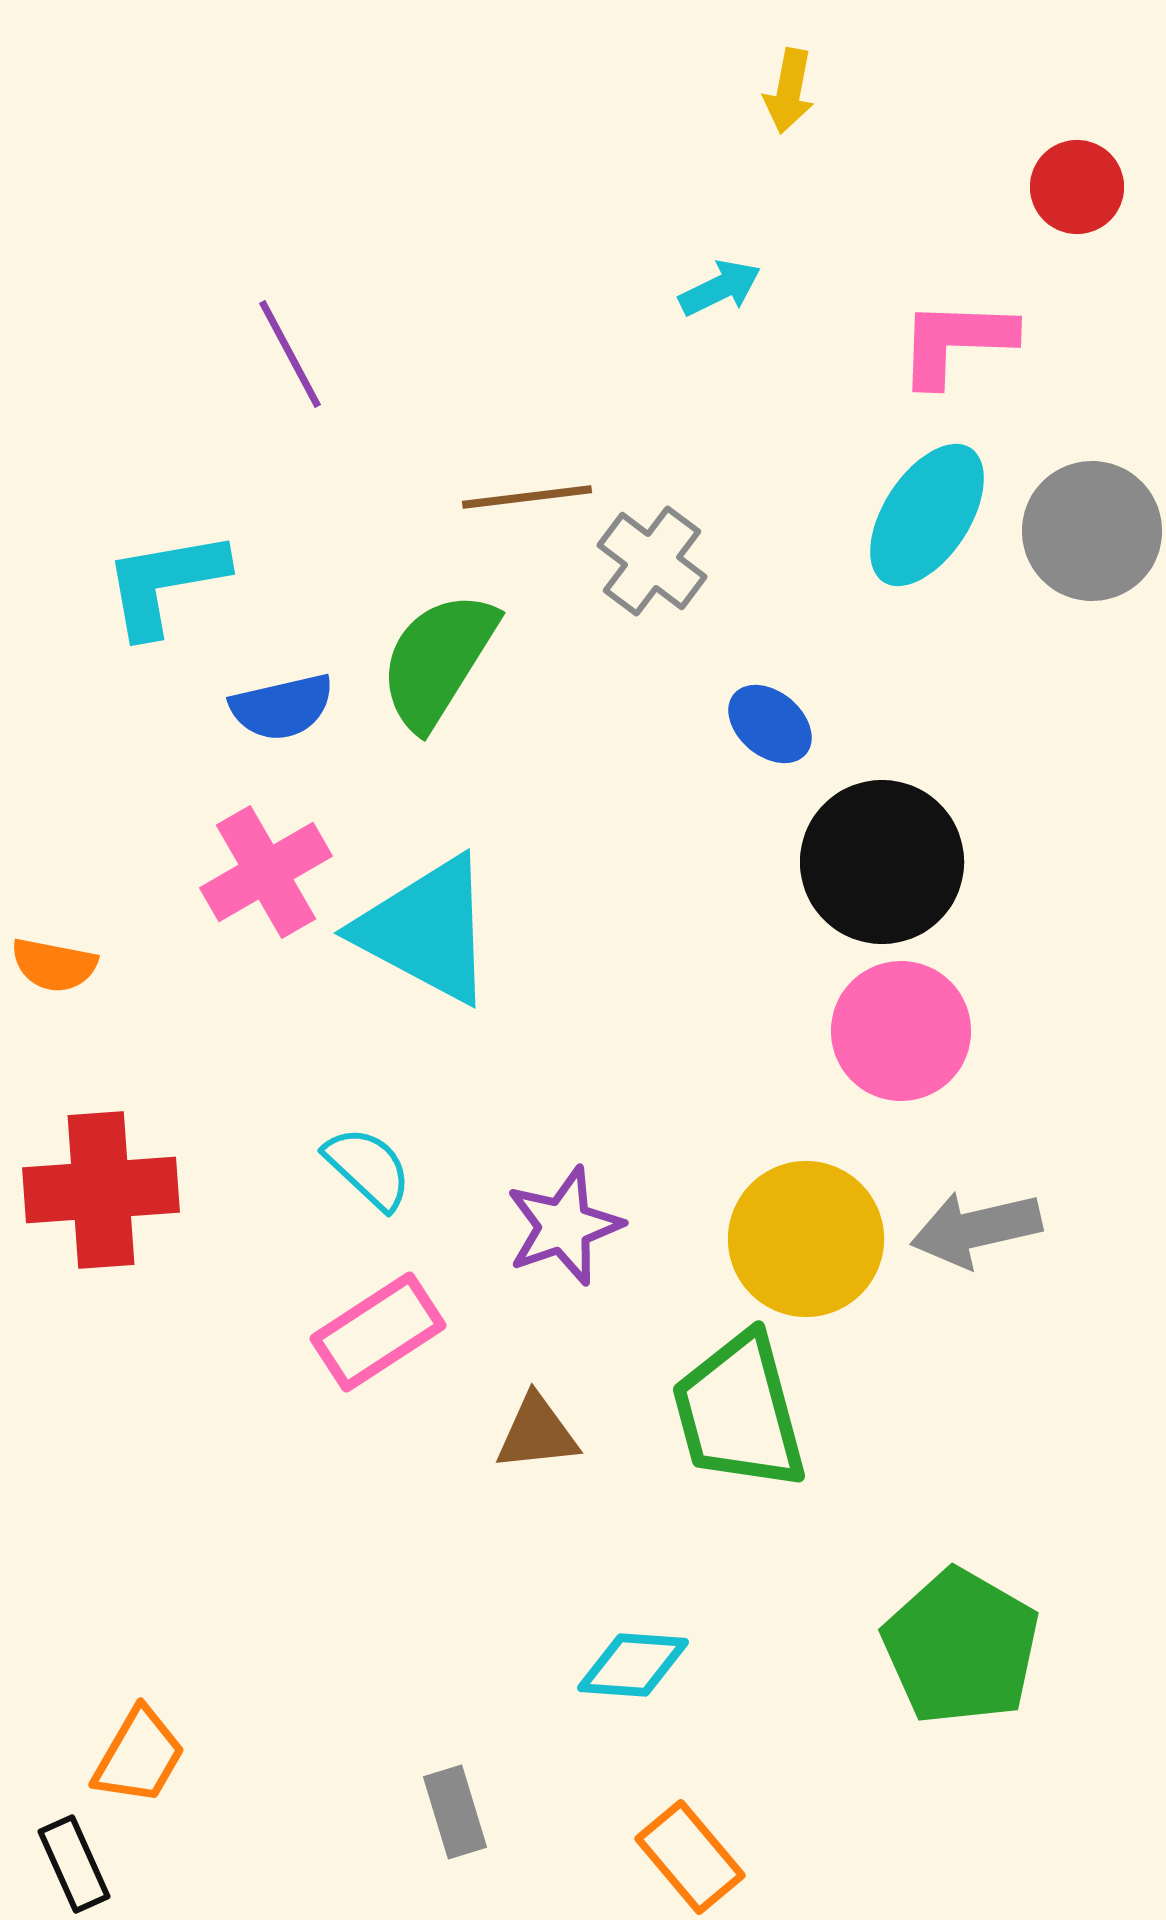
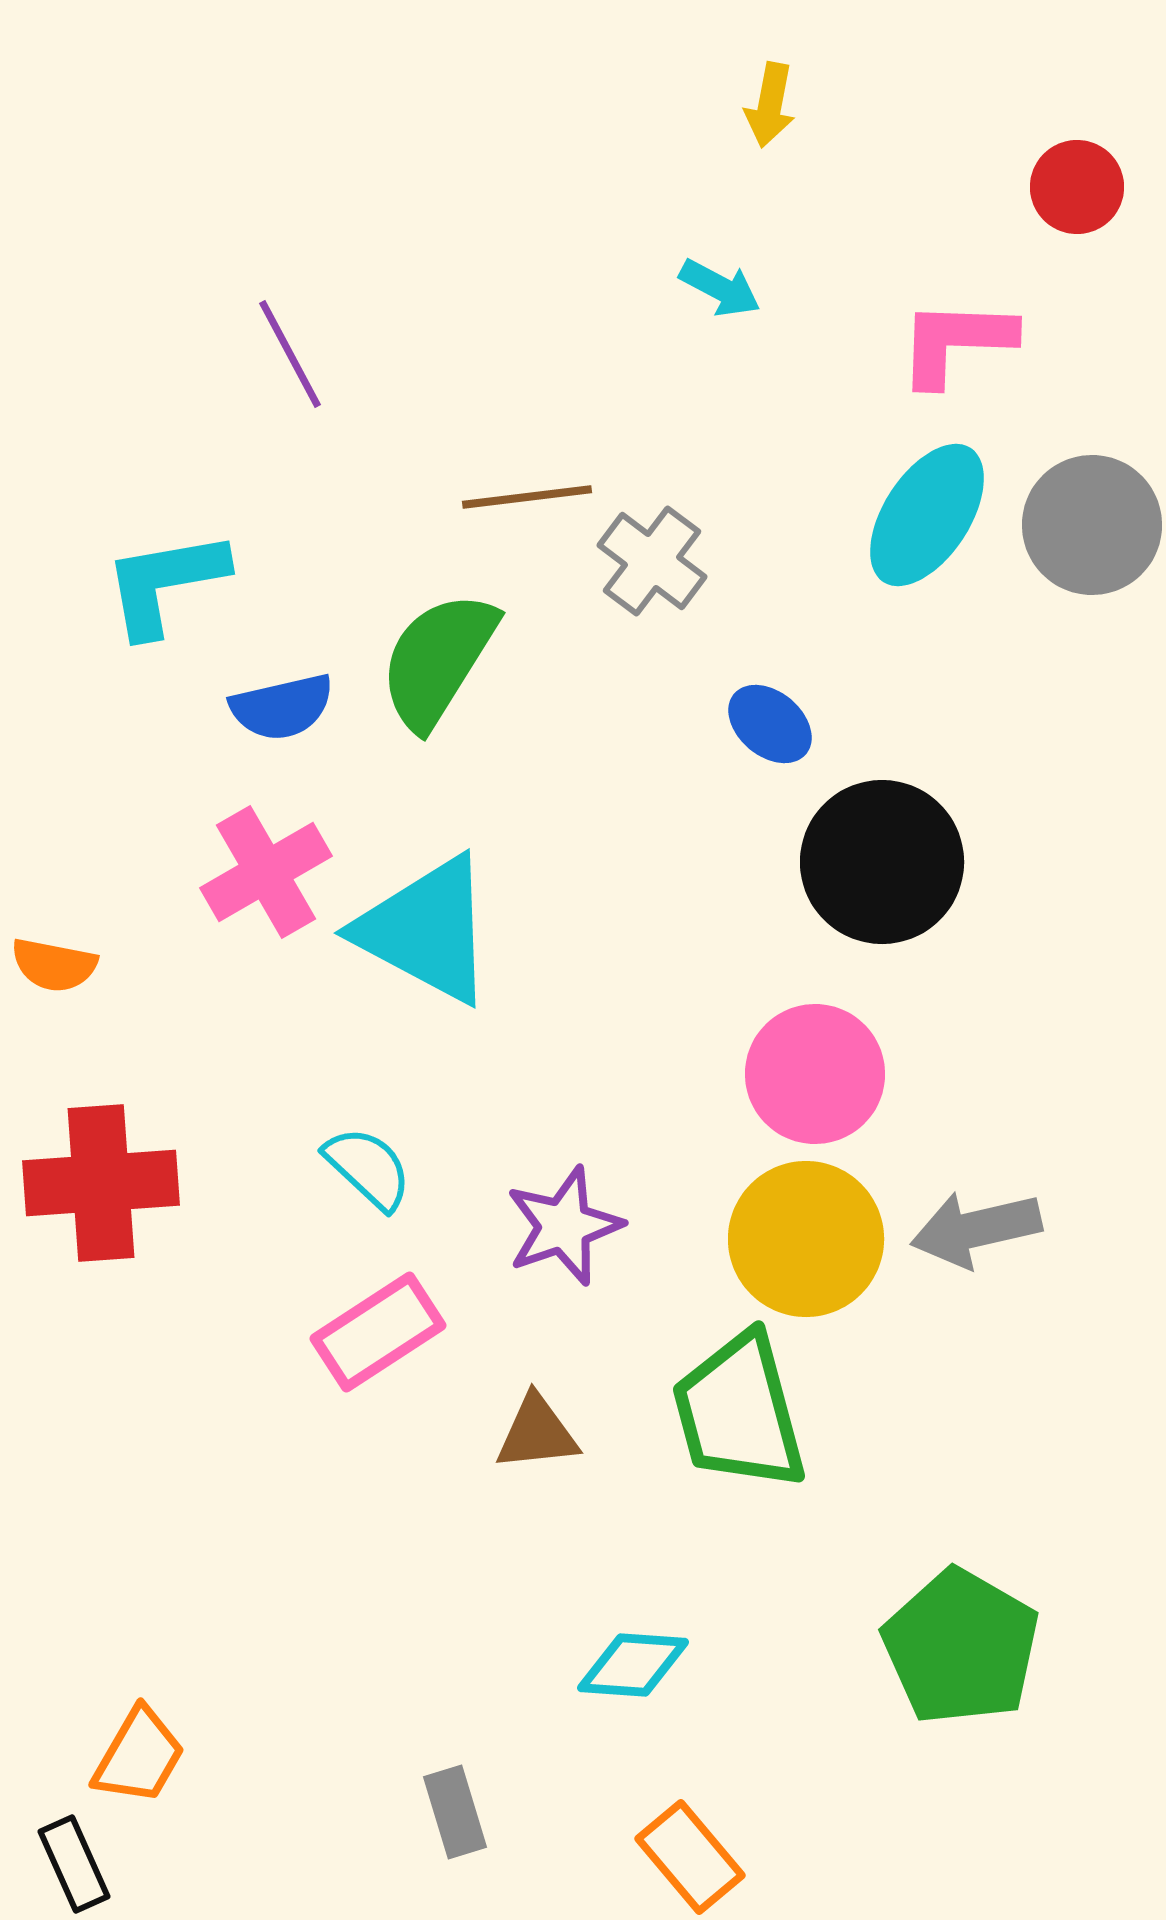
yellow arrow: moved 19 px left, 14 px down
cyan arrow: rotated 54 degrees clockwise
gray circle: moved 6 px up
pink circle: moved 86 px left, 43 px down
red cross: moved 7 px up
